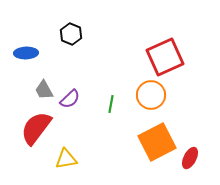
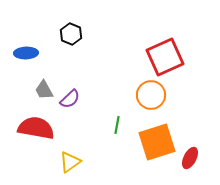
green line: moved 6 px right, 21 px down
red semicircle: rotated 63 degrees clockwise
orange square: rotated 9 degrees clockwise
yellow triangle: moved 4 px right, 3 px down; rotated 25 degrees counterclockwise
